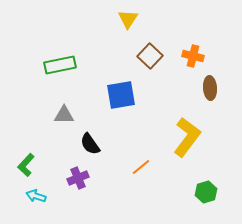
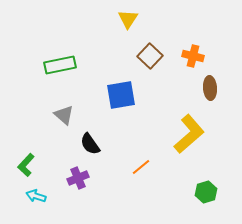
gray triangle: rotated 40 degrees clockwise
yellow L-shape: moved 2 px right, 3 px up; rotated 12 degrees clockwise
